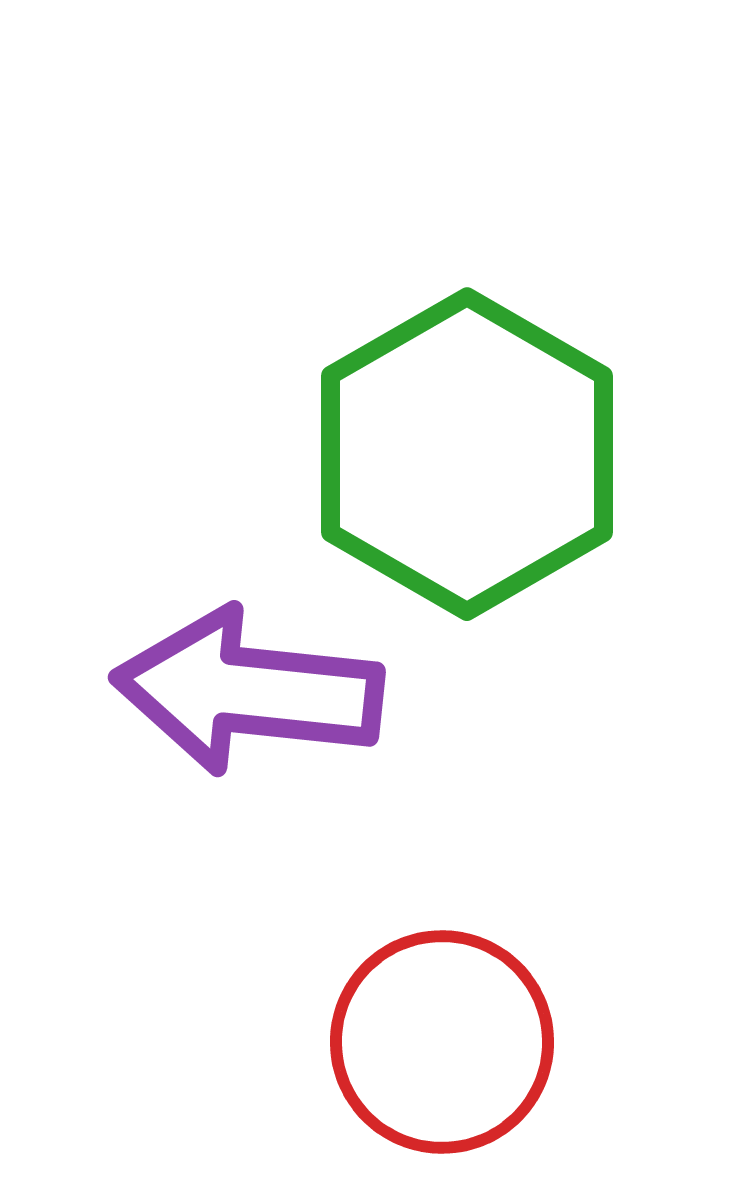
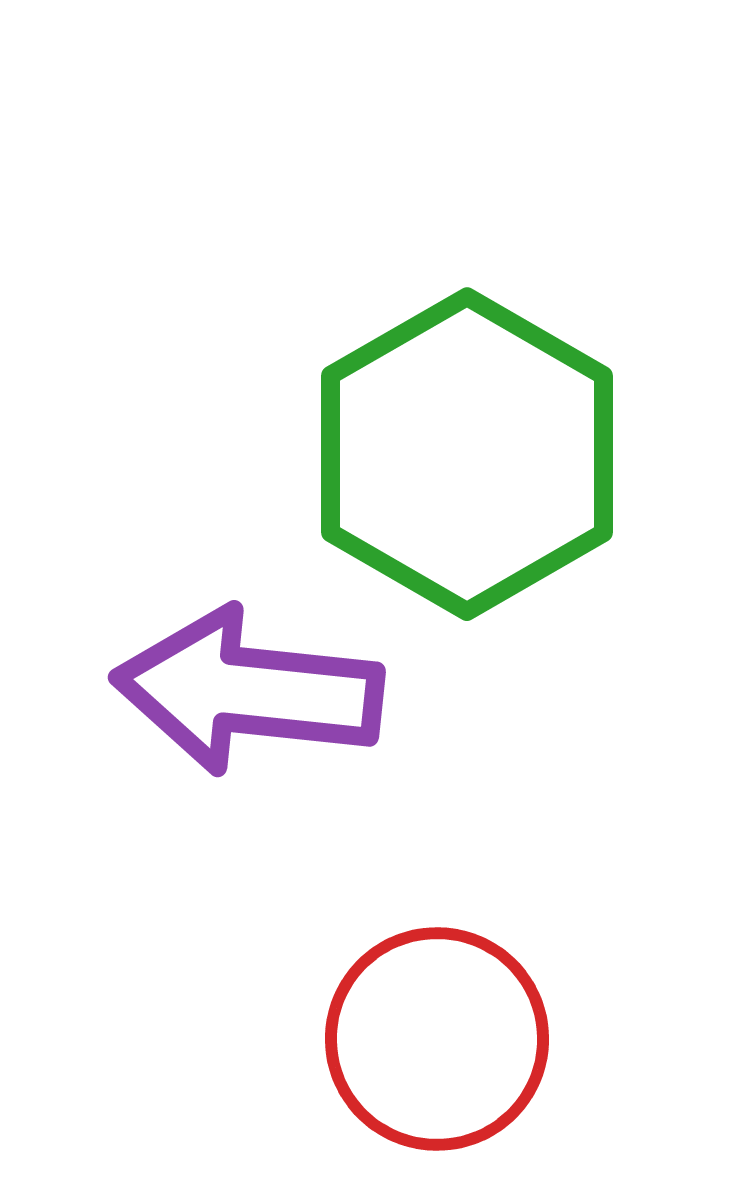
red circle: moved 5 px left, 3 px up
